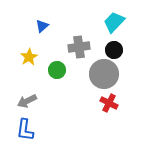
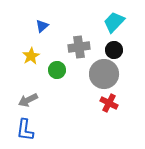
yellow star: moved 2 px right, 1 px up
gray arrow: moved 1 px right, 1 px up
